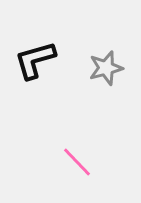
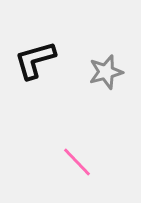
gray star: moved 4 px down
